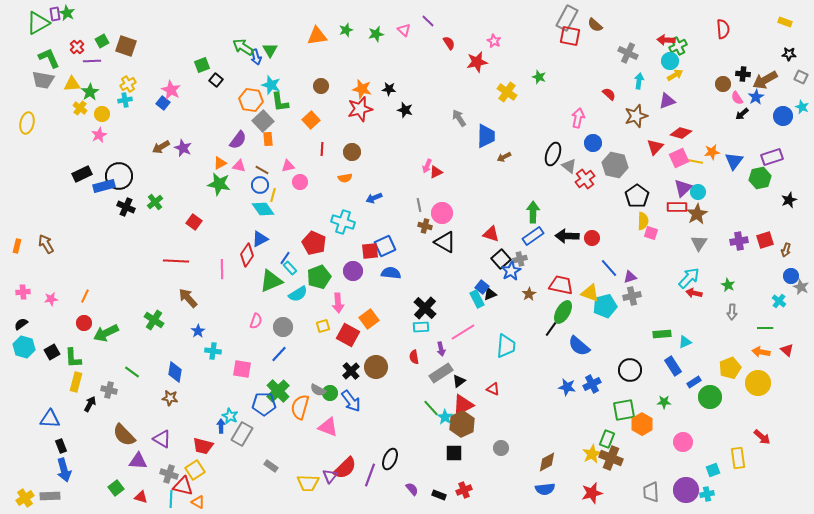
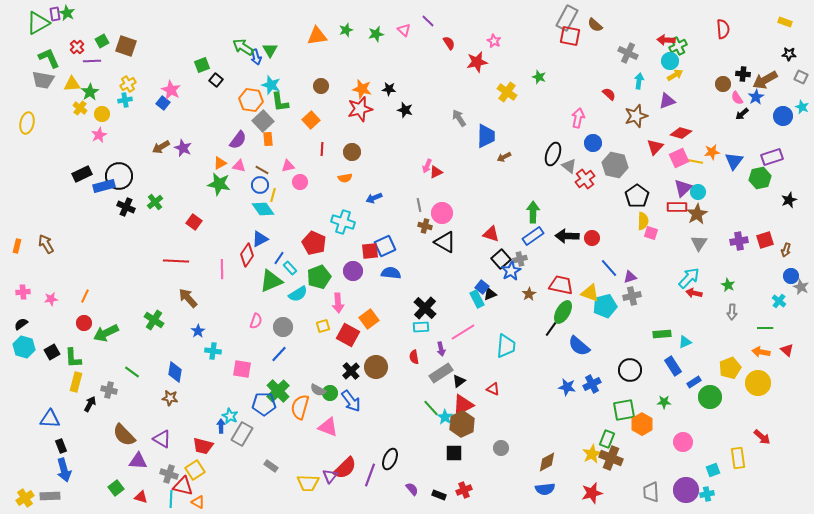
blue line at (285, 258): moved 6 px left
